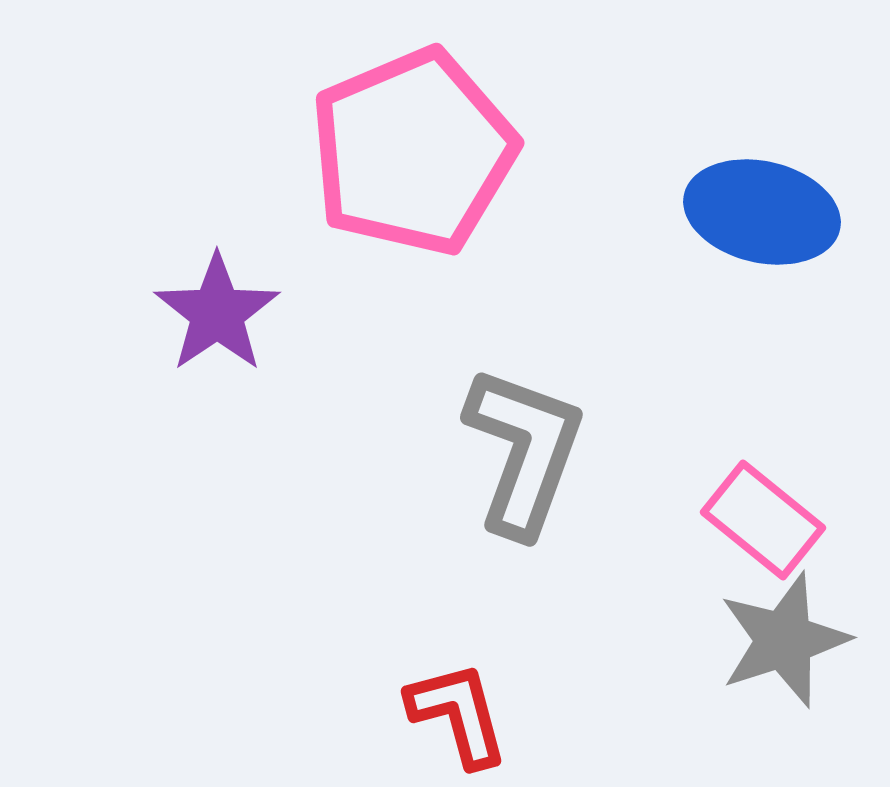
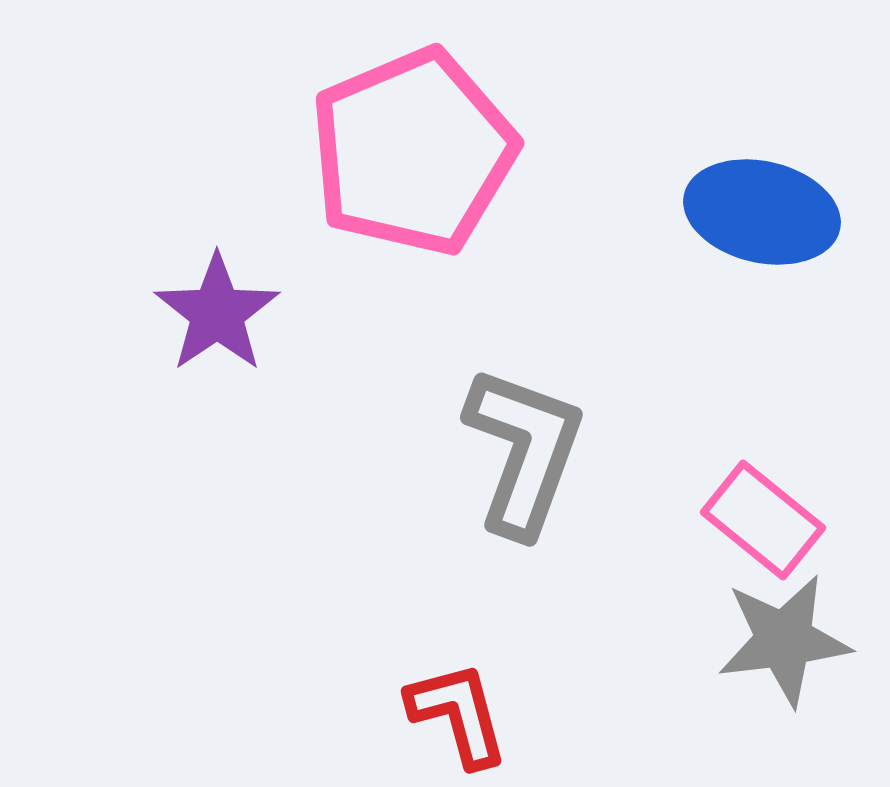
gray star: rotated 11 degrees clockwise
